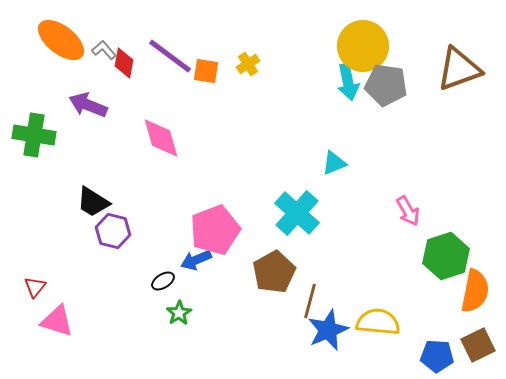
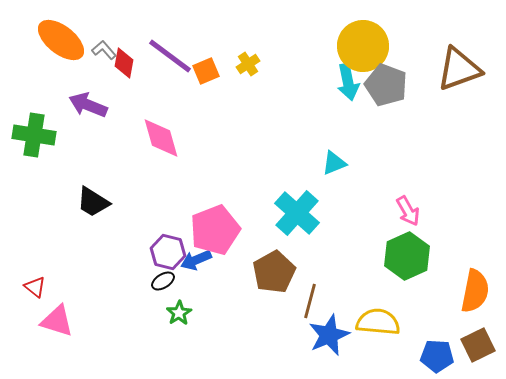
orange square: rotated 32 degrees counterclockwise
gray pentagon: rotated 12 degrees clockwise
purple hexagon: moved 55 px right, 21 px down
green hexagon: moved 39 px left; rotated 6 degrees counterclockwise
red triangle: rotated 30 degrees counterclockwise
blue star: moved 1 px right, 5 px down
